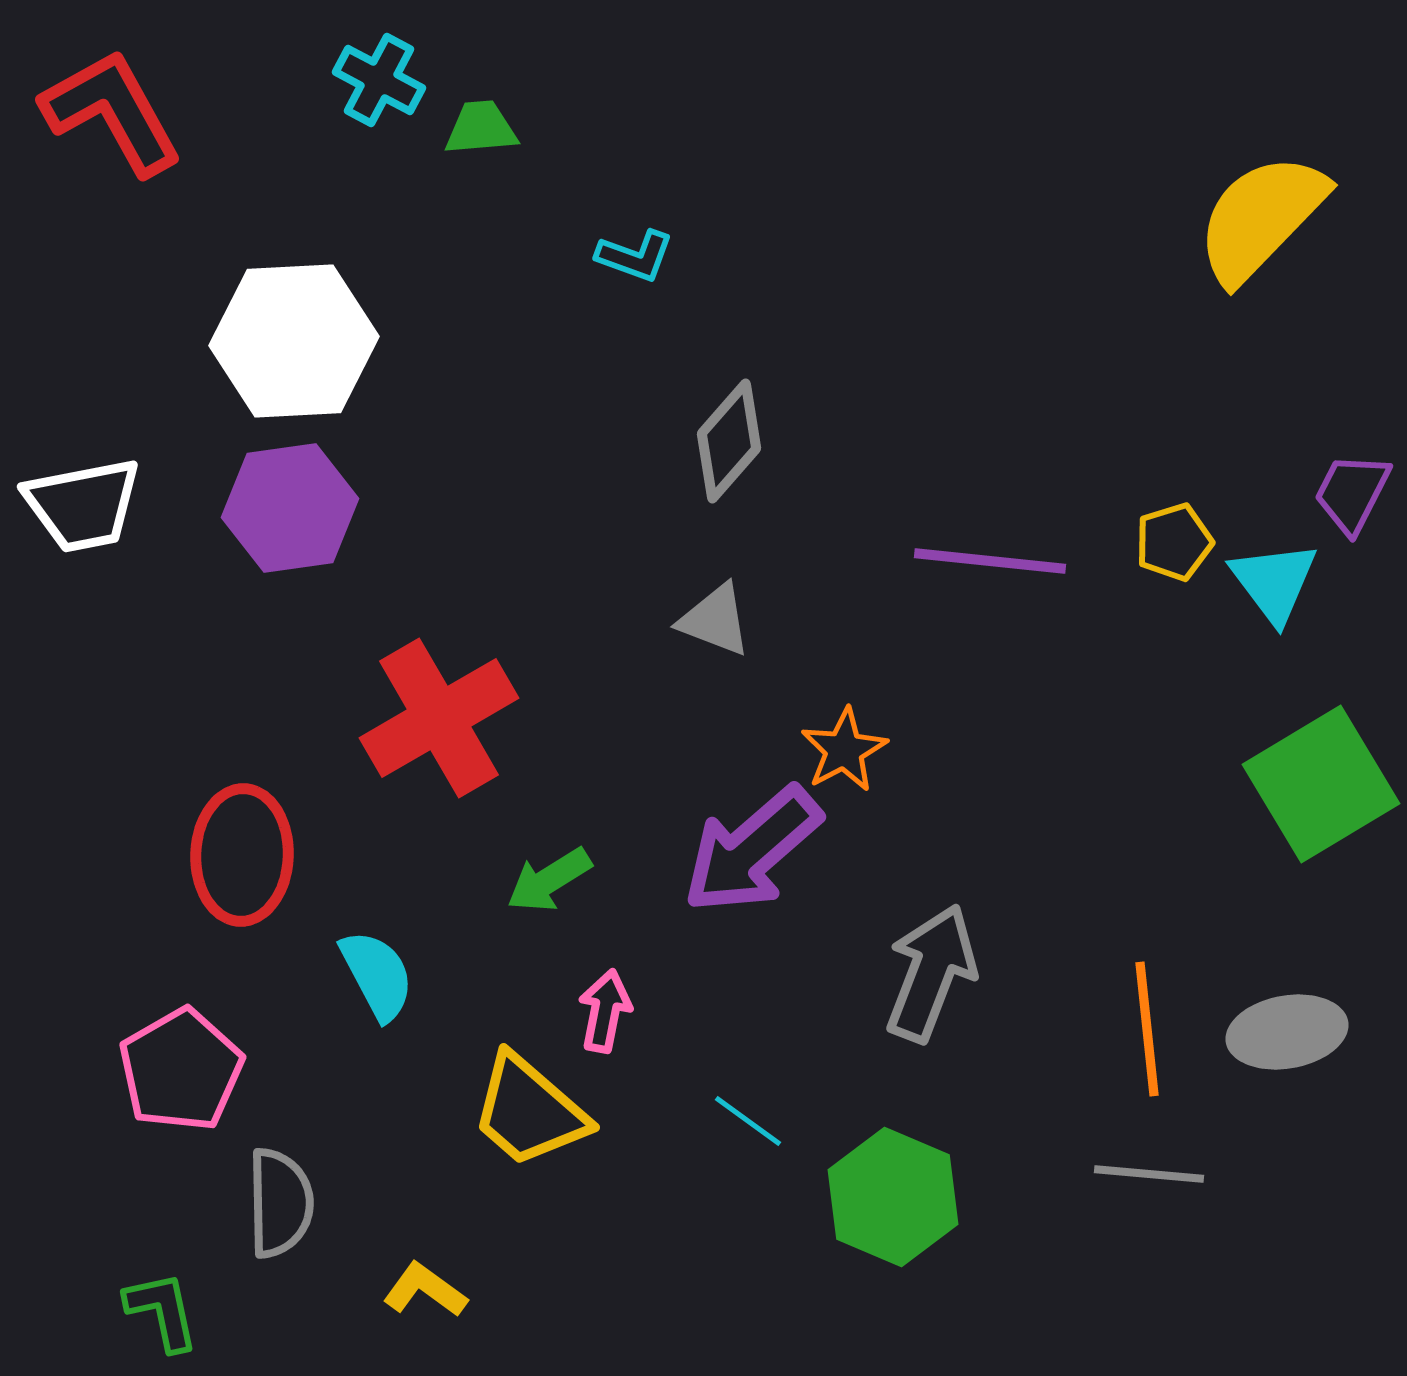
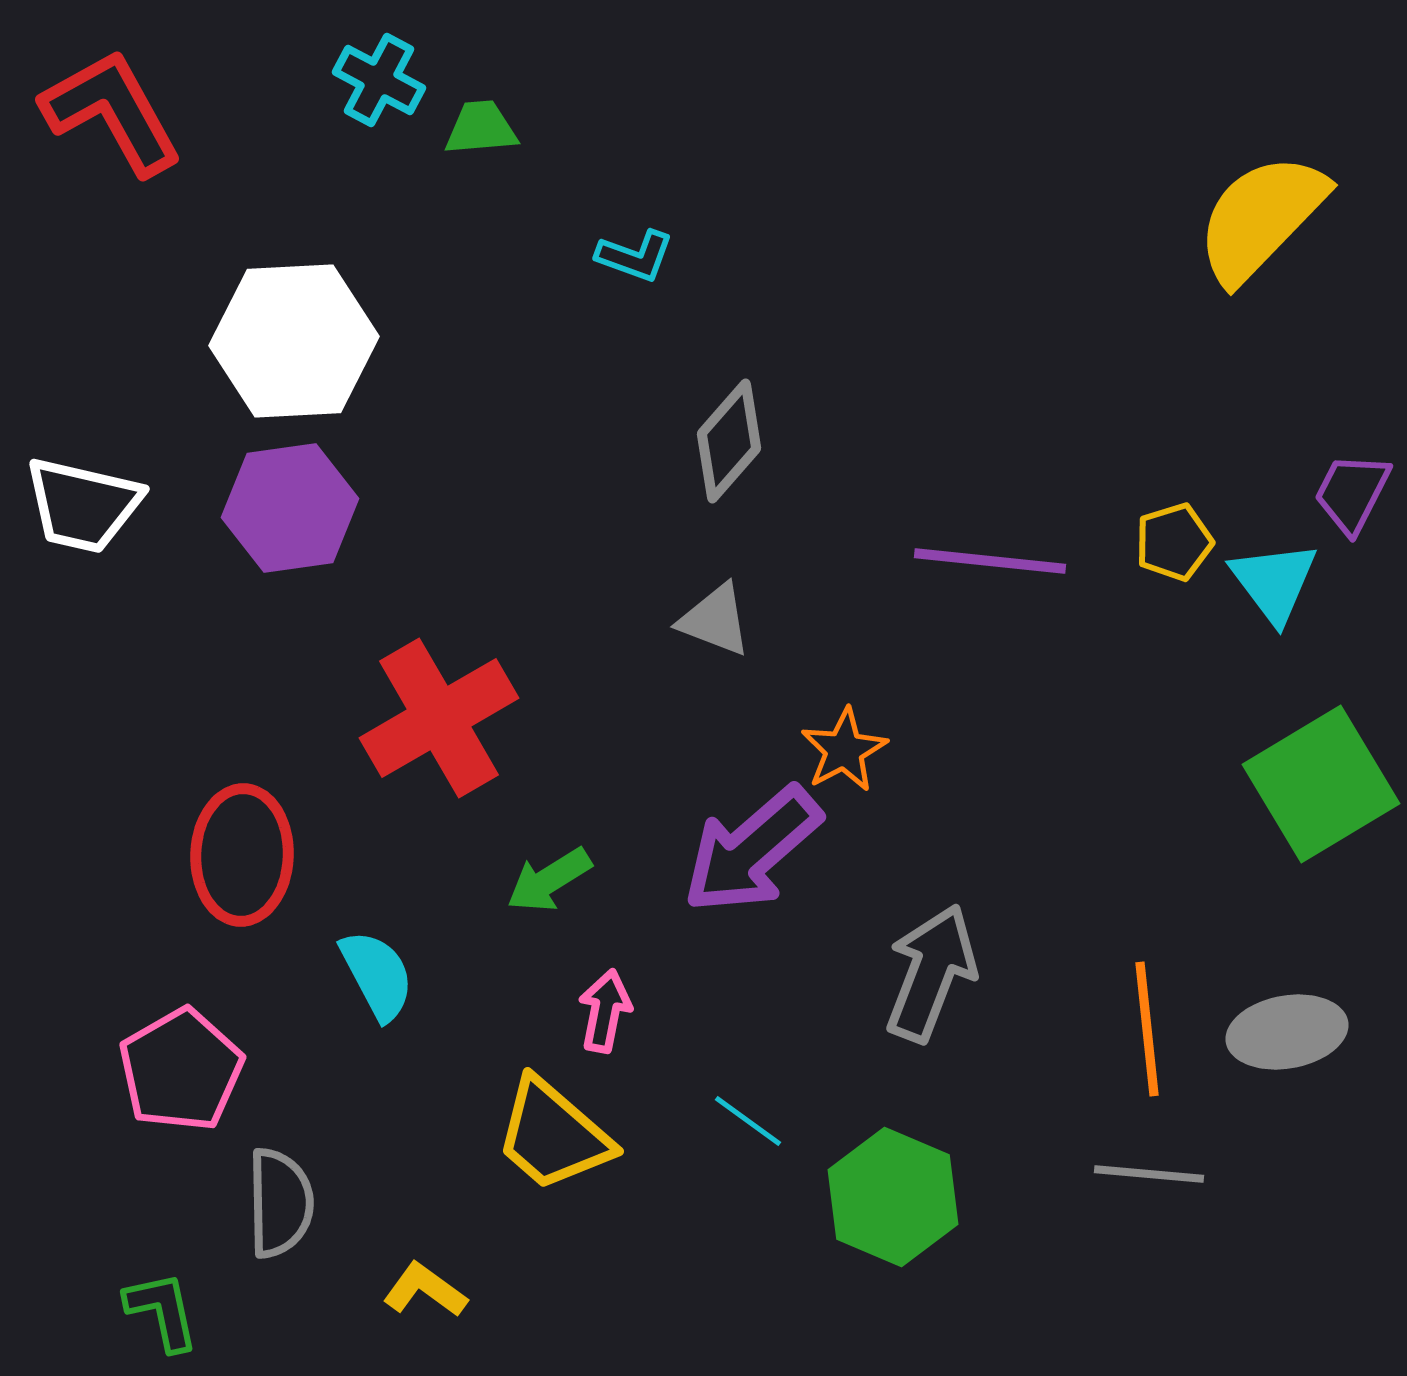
white trapezoid: rotated 24 degrees clockwise
yellow trapezoid: moved 24 px right, 24 px down
